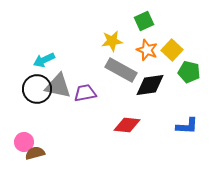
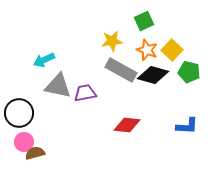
black diamond: moved 3 px right, 10 px up; rotated 24 degrees clockwise
black circle: moved 18 px left, 24 px down
